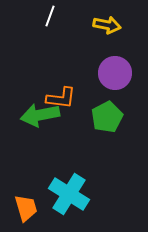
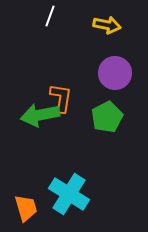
orange L-shape: rotated 88 degrees counterclockwise
